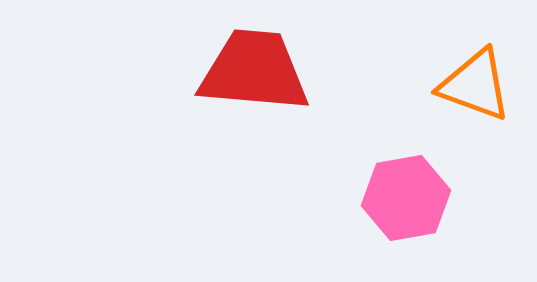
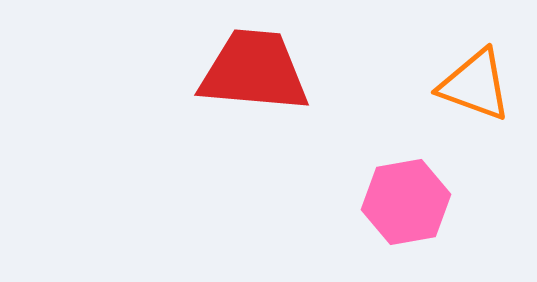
pink hexagon: moved 4 px down
